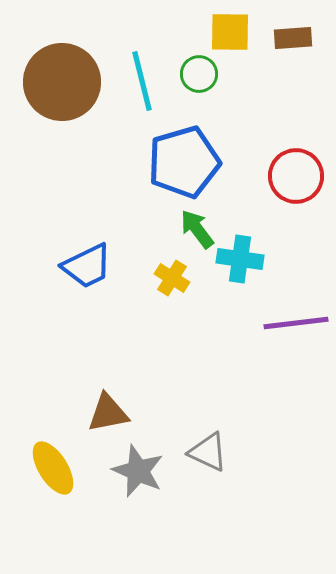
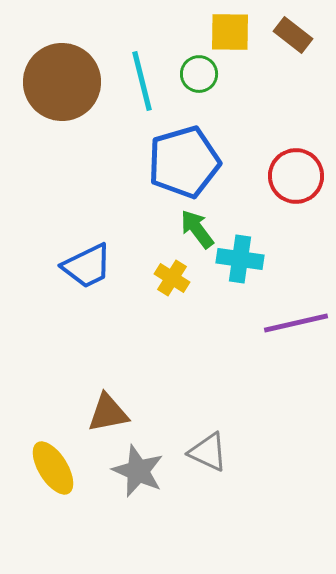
brown rectangle: moved 3 px up; rotated 42 degrees clockwise
purple line: rotated 6 degrees counterclockwise
